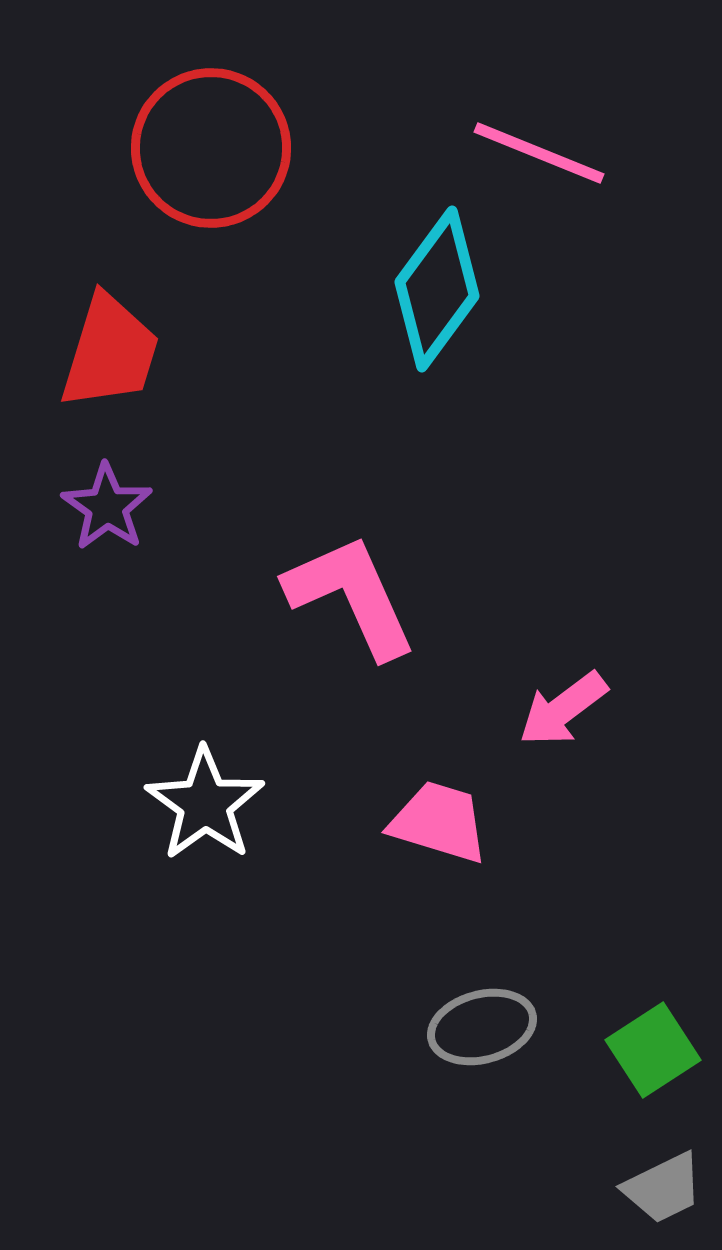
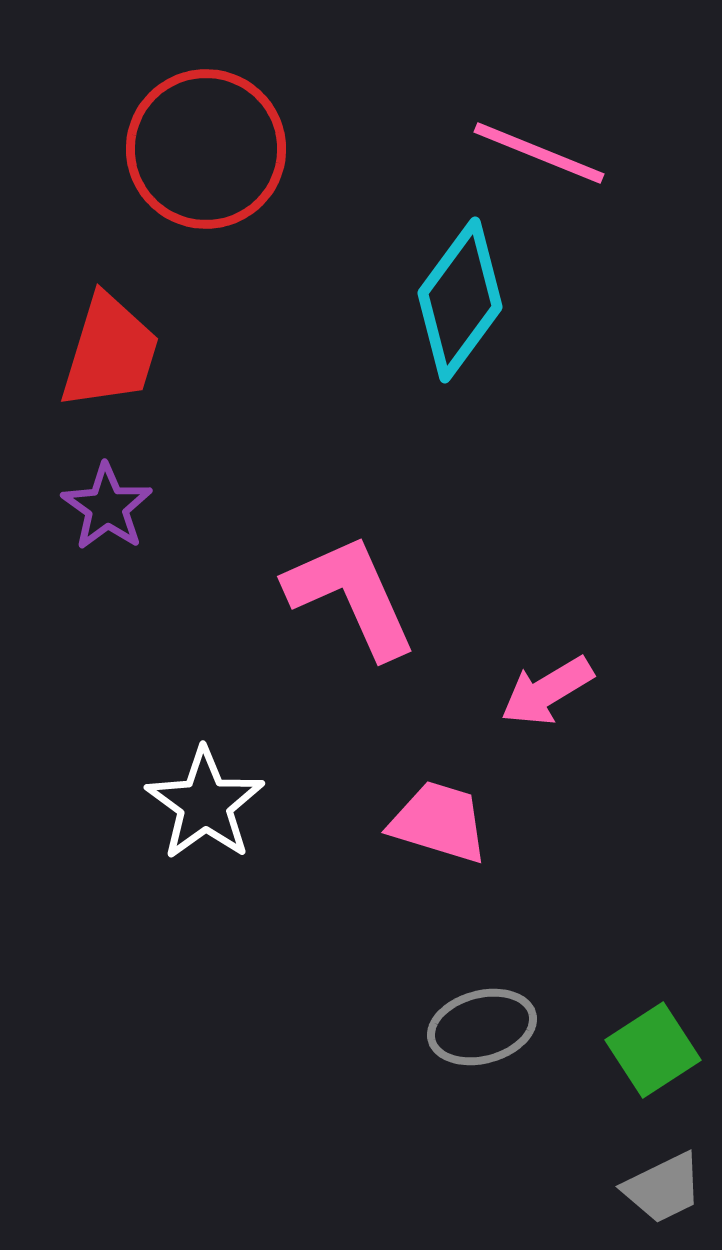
red circle: moved 5 px left, 1 px down
cyan diamond: moved 23 px right, 11 px down
pink arrow: moved 16 px left, 18 px up; rotated 6 degrees clockwise
